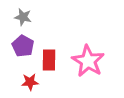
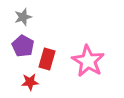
gray star: rotated 30 degrees counterclockwise
red rectangle: moved 2 px left, 1 px up; rotated 15 degrees clockwise
